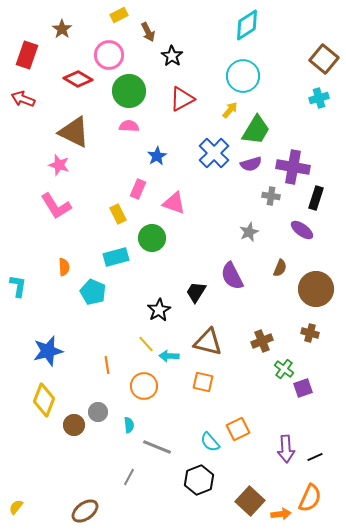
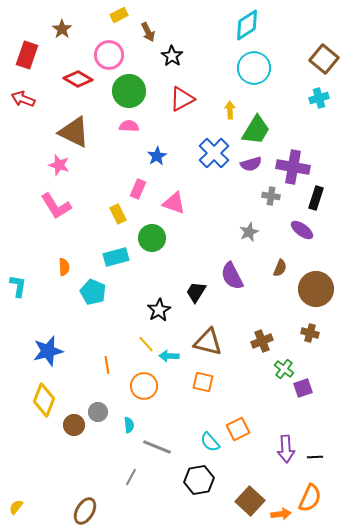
cyan circle at (243, 76): moved 11 px right, 8 px up
yellow arrow at (230, 110): rotated 42 degrees counterclockwise
black line at (315, 457): rotated 21 degrees clockwise
gray line at (129, 477): moved 2 px right
black hexagon at (199, 480): rotated 12 degrees clockwise
brown ellipse at (85, 511): rotated 24 degrees counterclockwise
